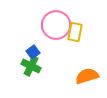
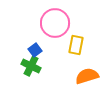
pink circle: moved 1 px left, 2 px up
yellow rectangle: moved 1 px right, 13 px down
blue square: moved 2 px right, 2 px up
